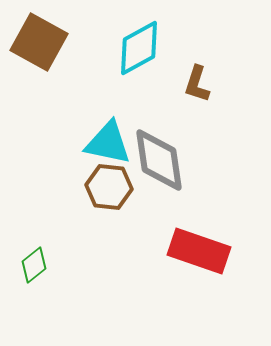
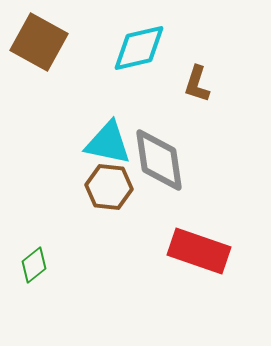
cyan diamond: rotated 16 degrees clockwise
